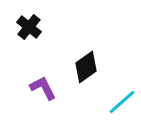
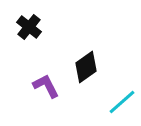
purple L-shape: moved 3 px right, 2 px up
